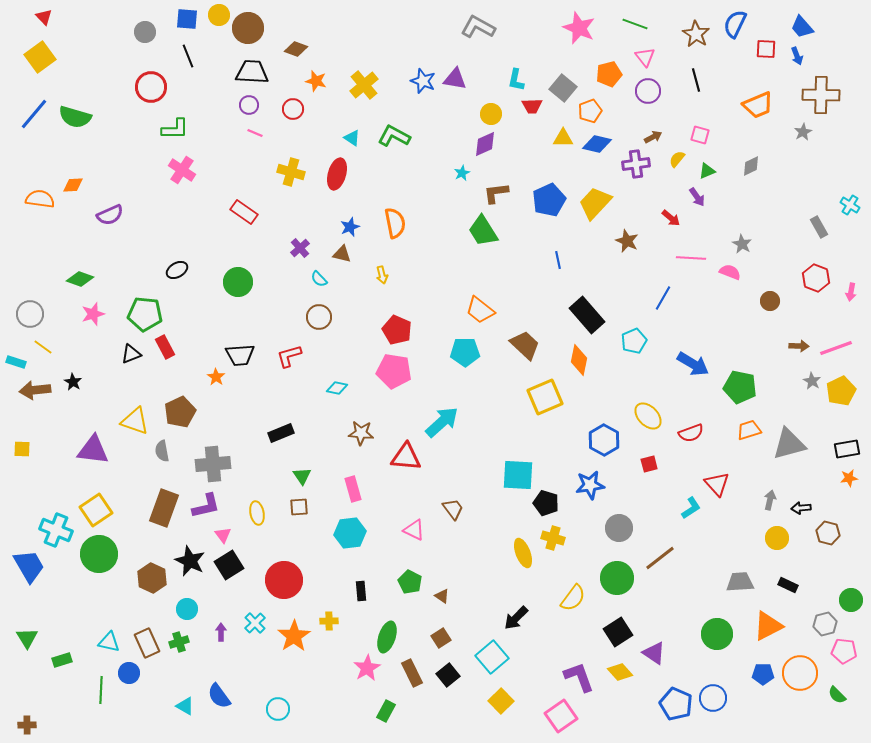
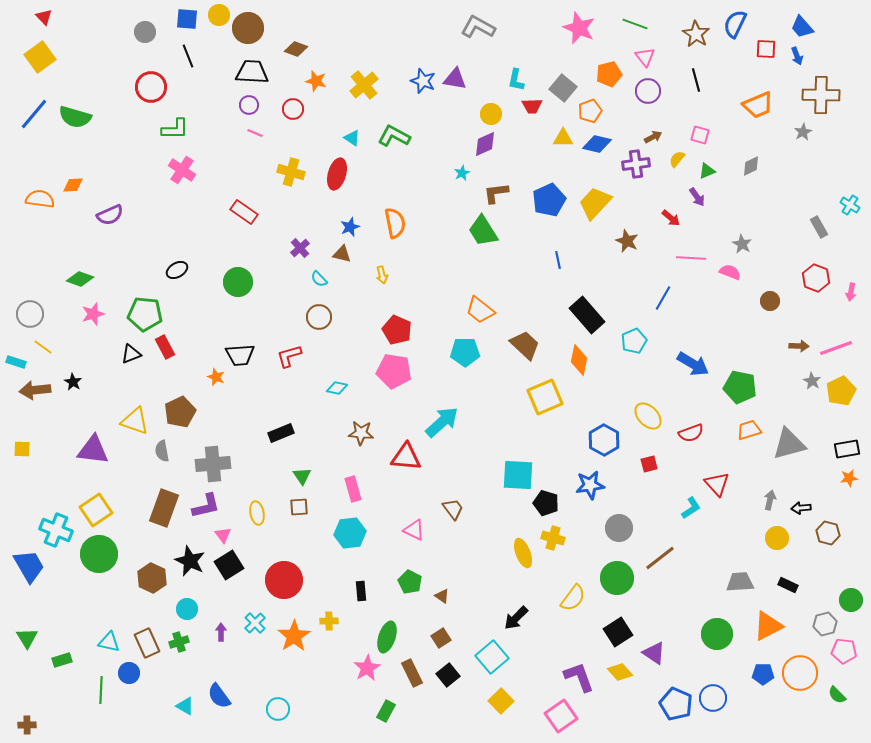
orange star at (216, 377): rotated 12 degrees counterclockwise
